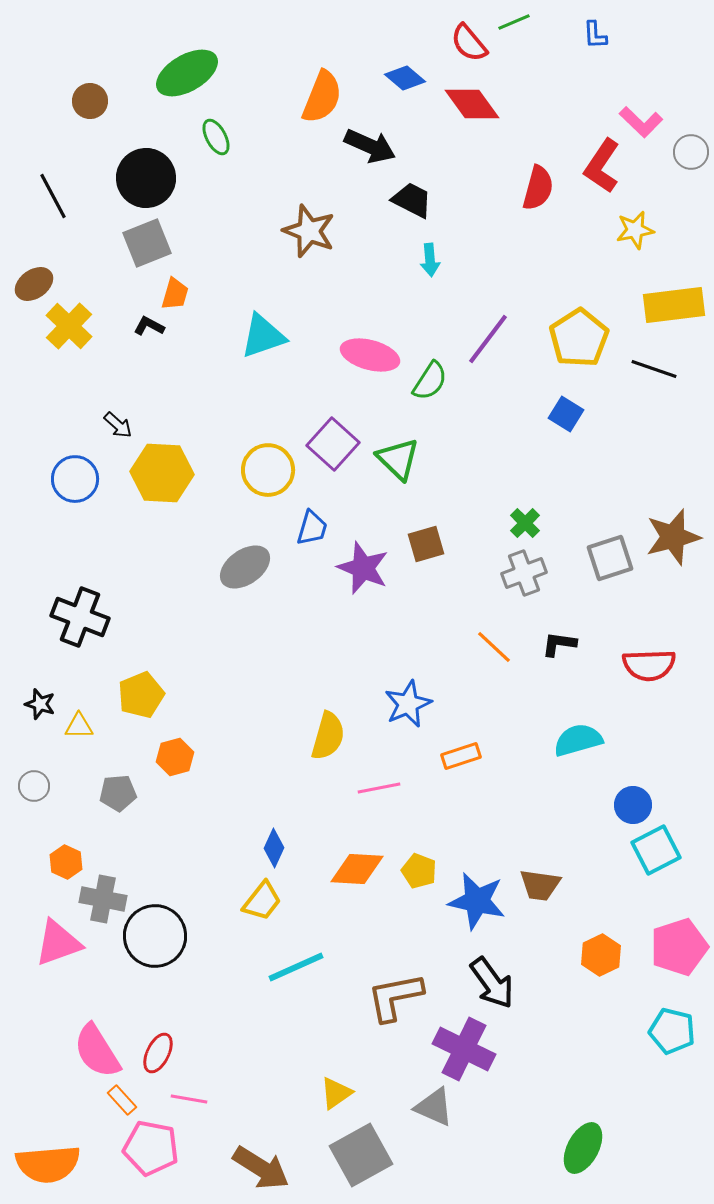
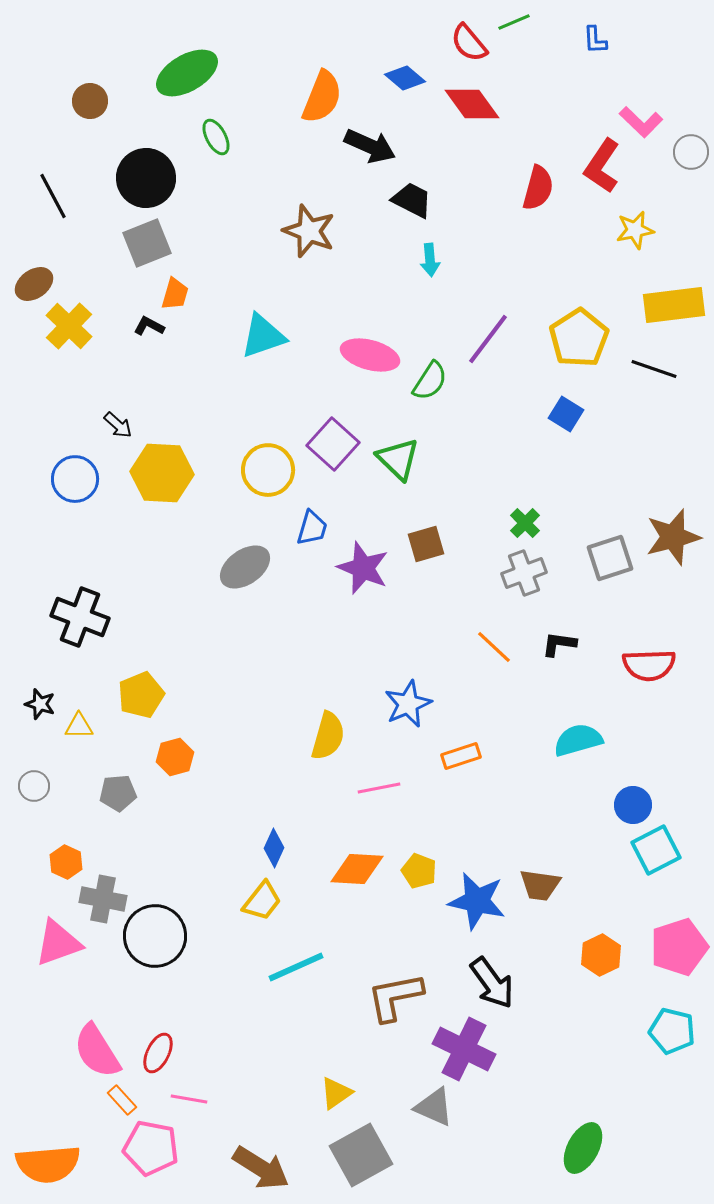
blue L-shape at (595, 35): moved 5 px down
